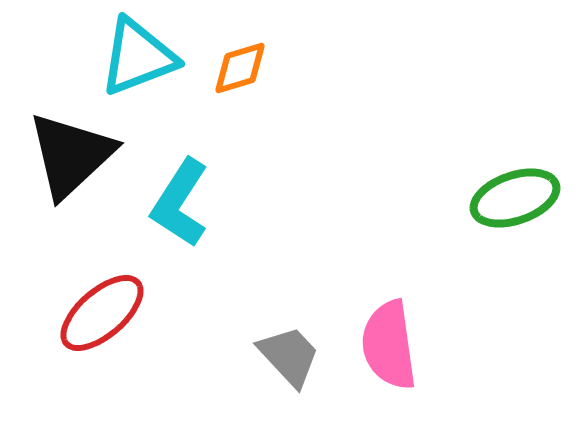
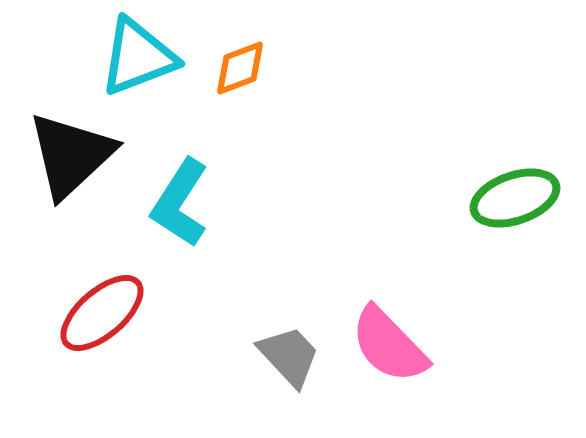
orange diamond: rotated 4 degrees counterclockwise
pink semicircle: rotated 36 degrees counterclockwise
